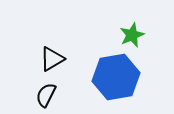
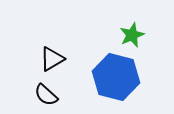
blue hexagon: rotated 24 degrees clockwise
black semicircle: rotated 75 degrees counterclockwise
